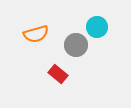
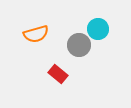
cyan circle: moved 1 px right, 2 px down
gray circle: moved 3 px right
